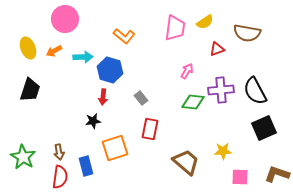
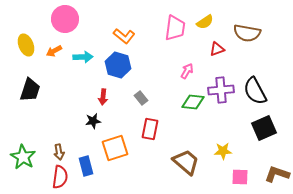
yellow ellipse: moved 2 px left, 3 px up
blue hexagon: moved 8 px right, 5 px up
